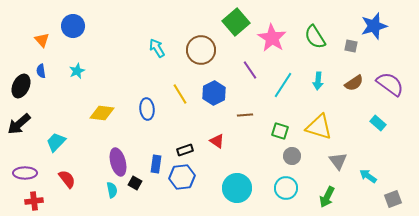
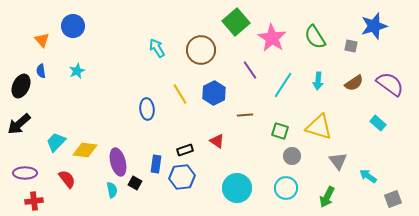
yellow diamond at (102, 113): moved 17 px left, 37 px down
